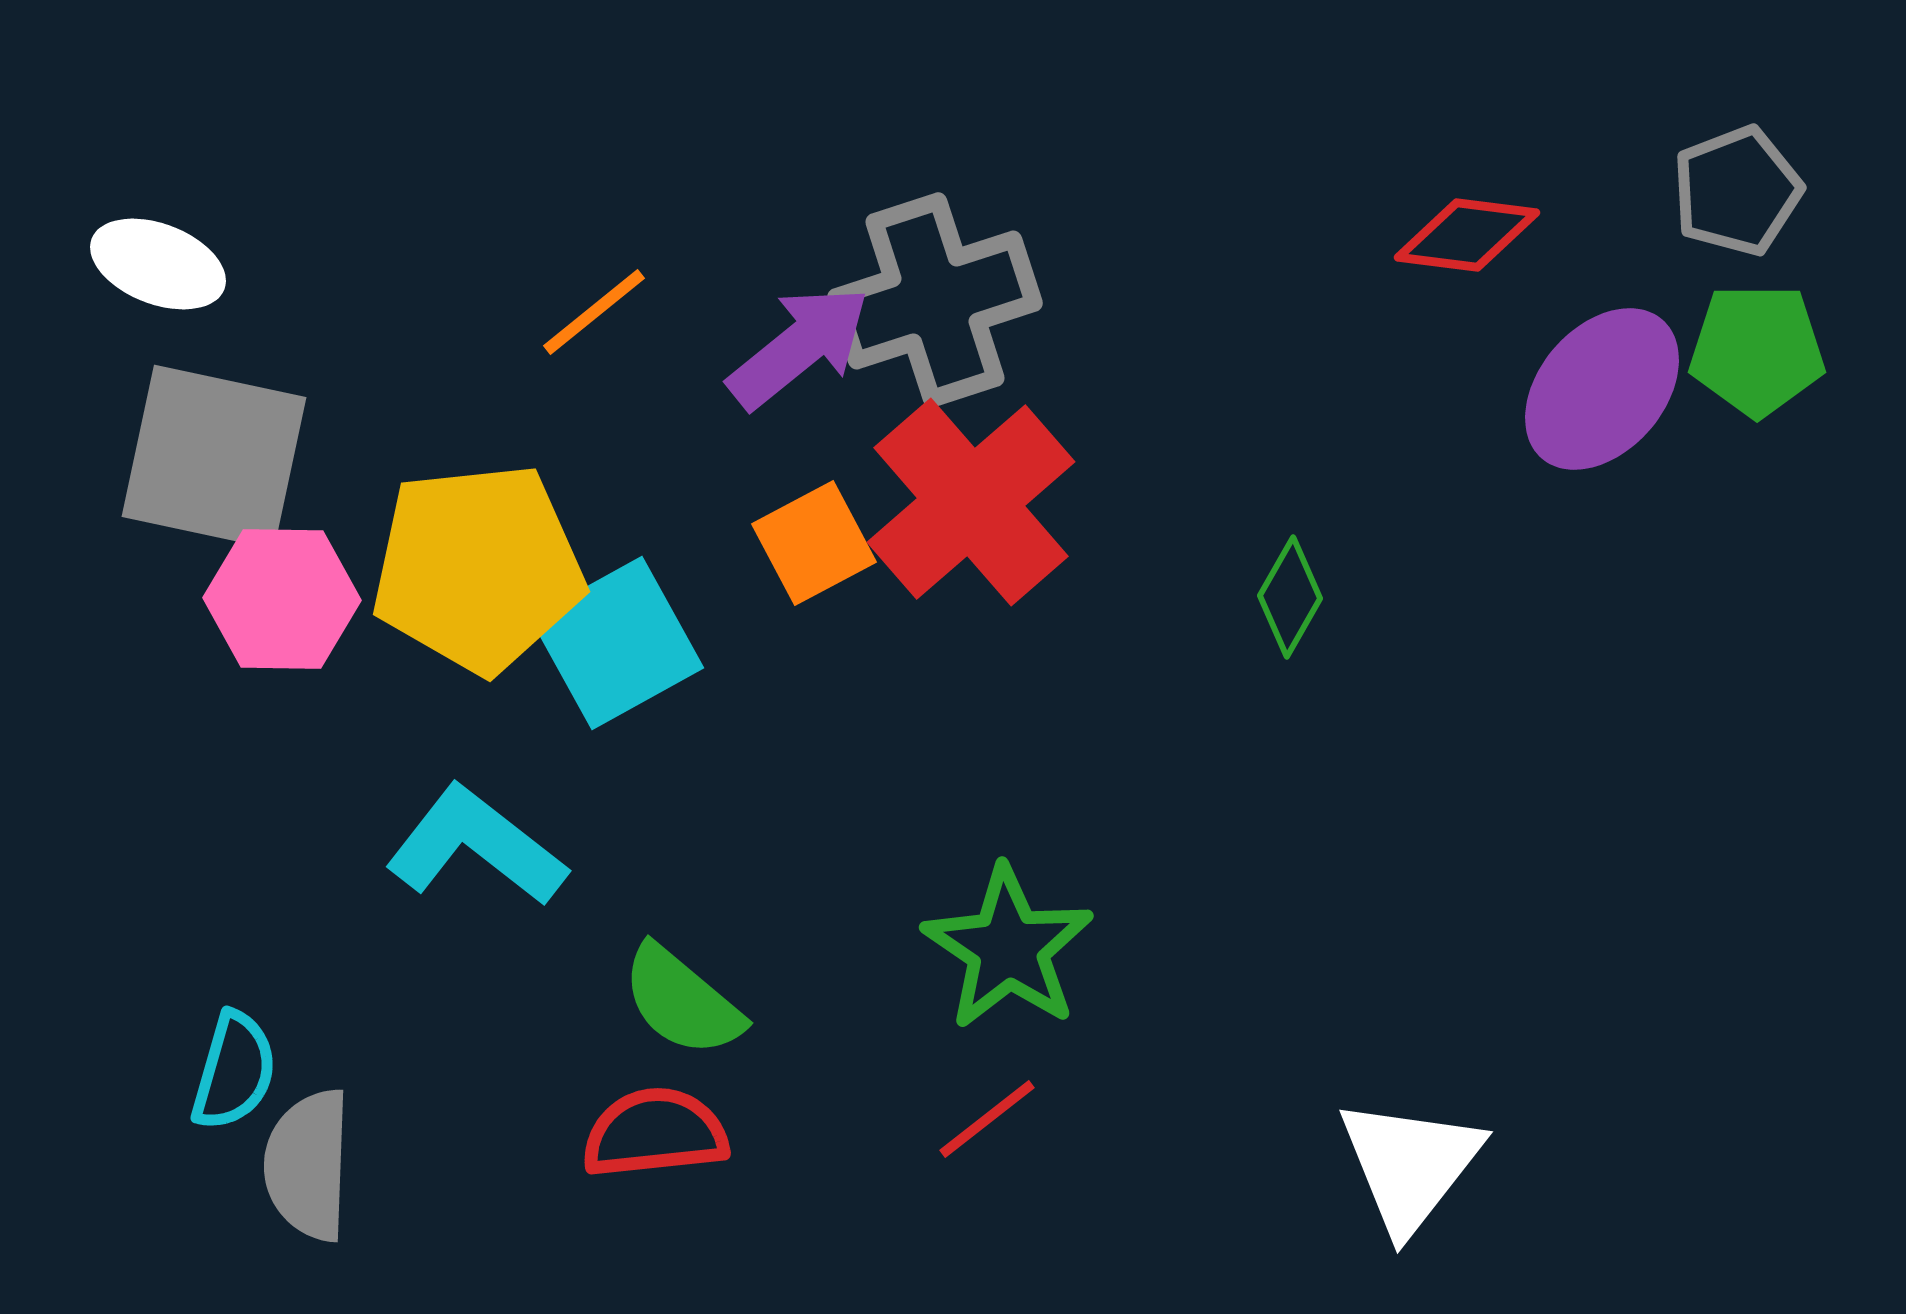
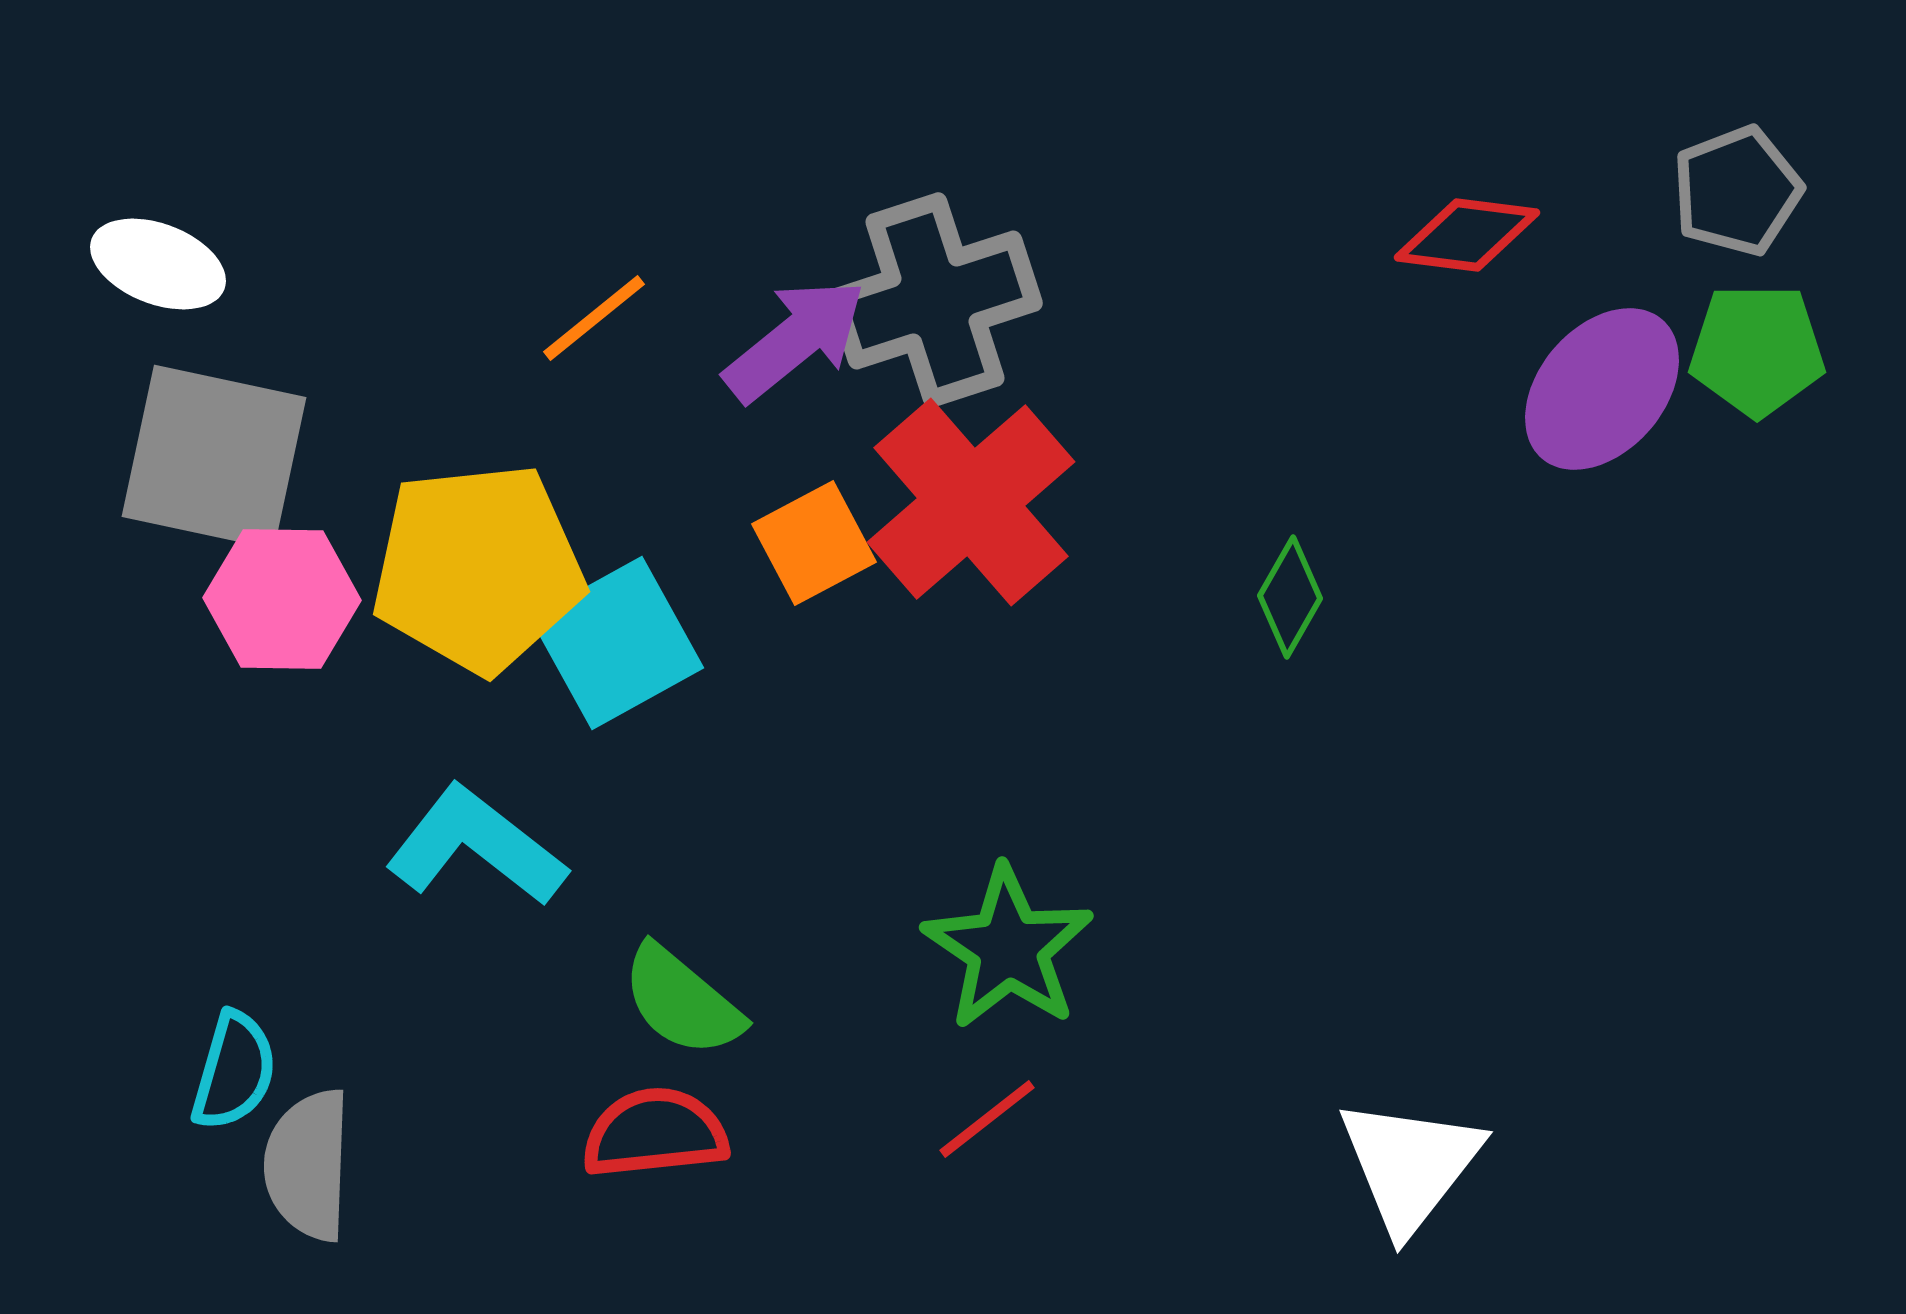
orange line: moved 6 px down
purple arrow: moved 4 px left, 7 px up
